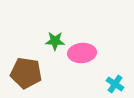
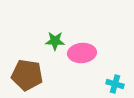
brown pentagon: moved 1 px right, 2 px down
cyan cross: rotated 18 degrees counterclockwise
